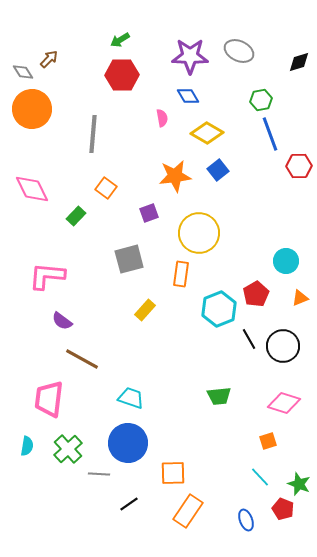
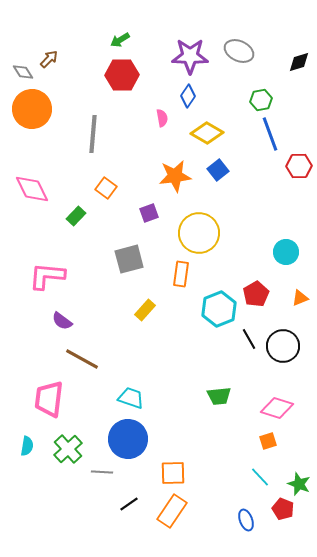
blue diamond at (188, 96): rotated 65 degrees clockwise
cyan circle at (286, 261): moved 9 px up
pink diamond at (284, 403): moved 7 px left, 5 px down
blue circle at (128, 443): moved 4 px up
gray line at (99, 474): moved 3 px right, 2 px up
orange rectangle at (188, 511): moved 16 px left
